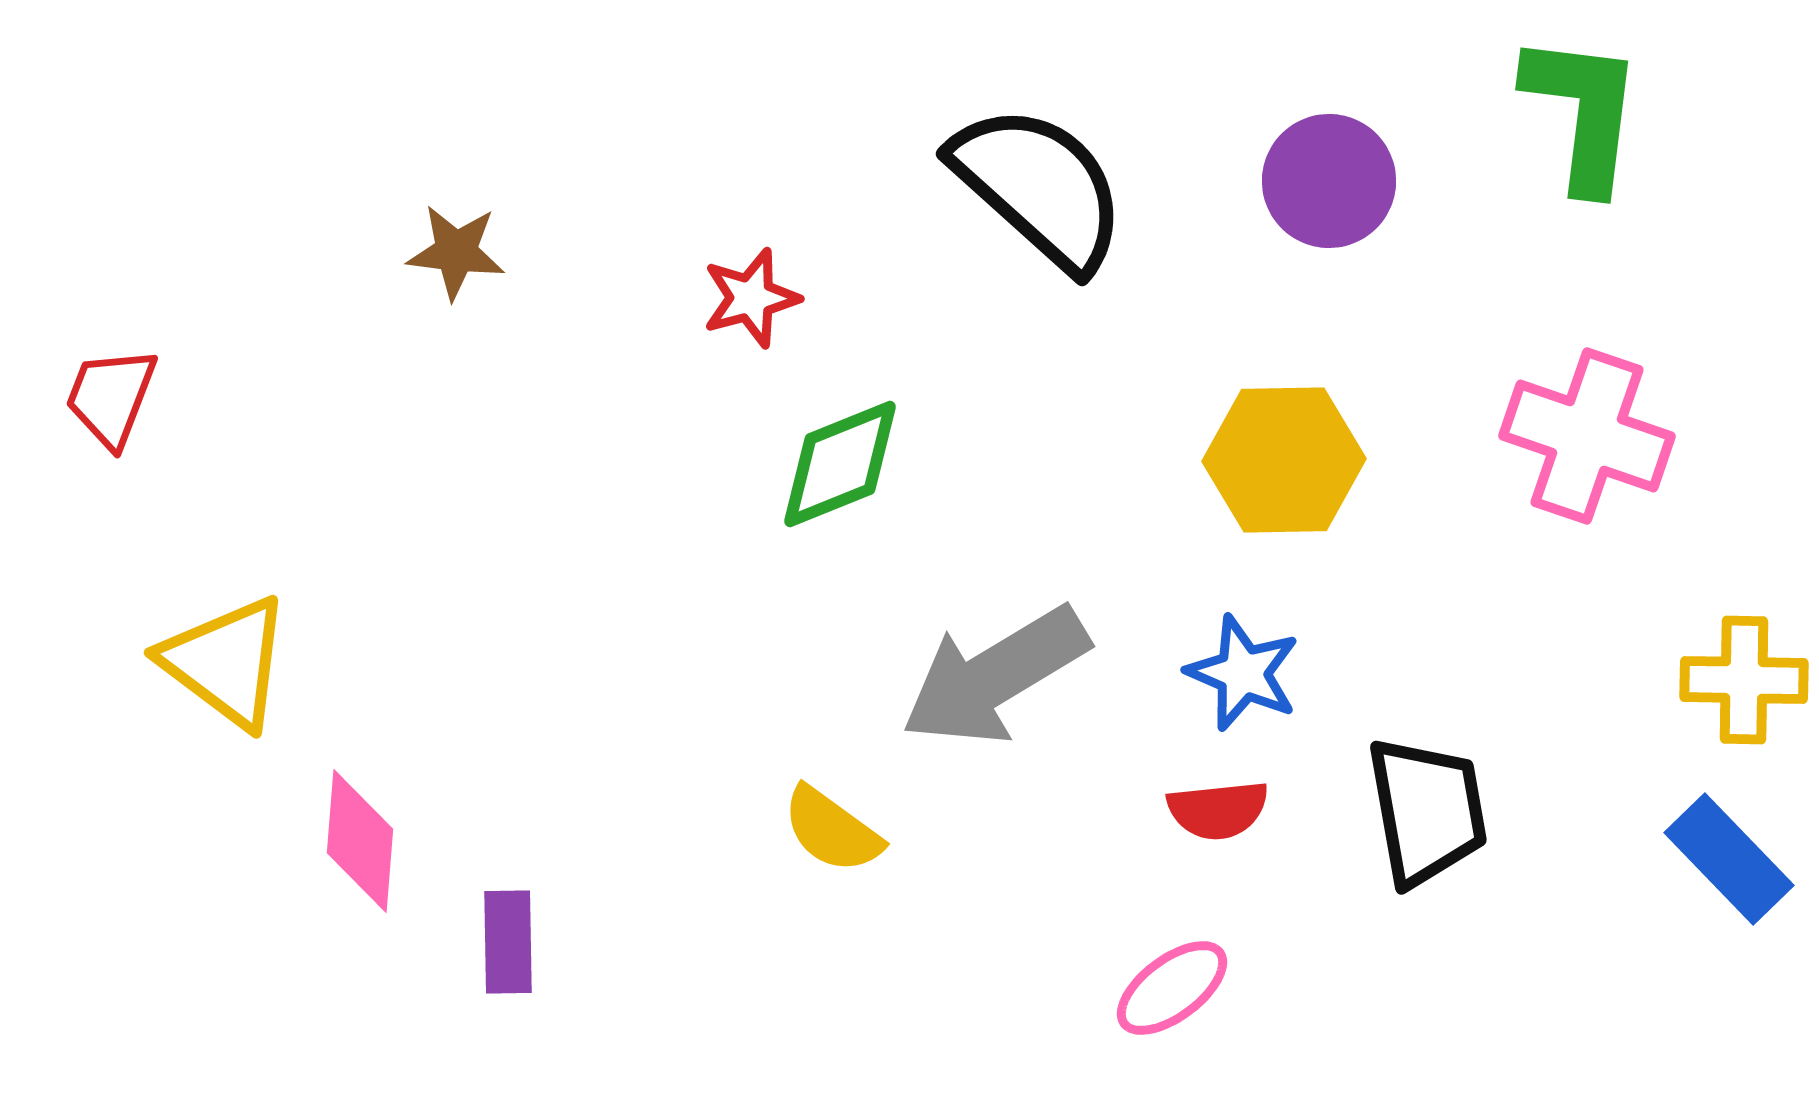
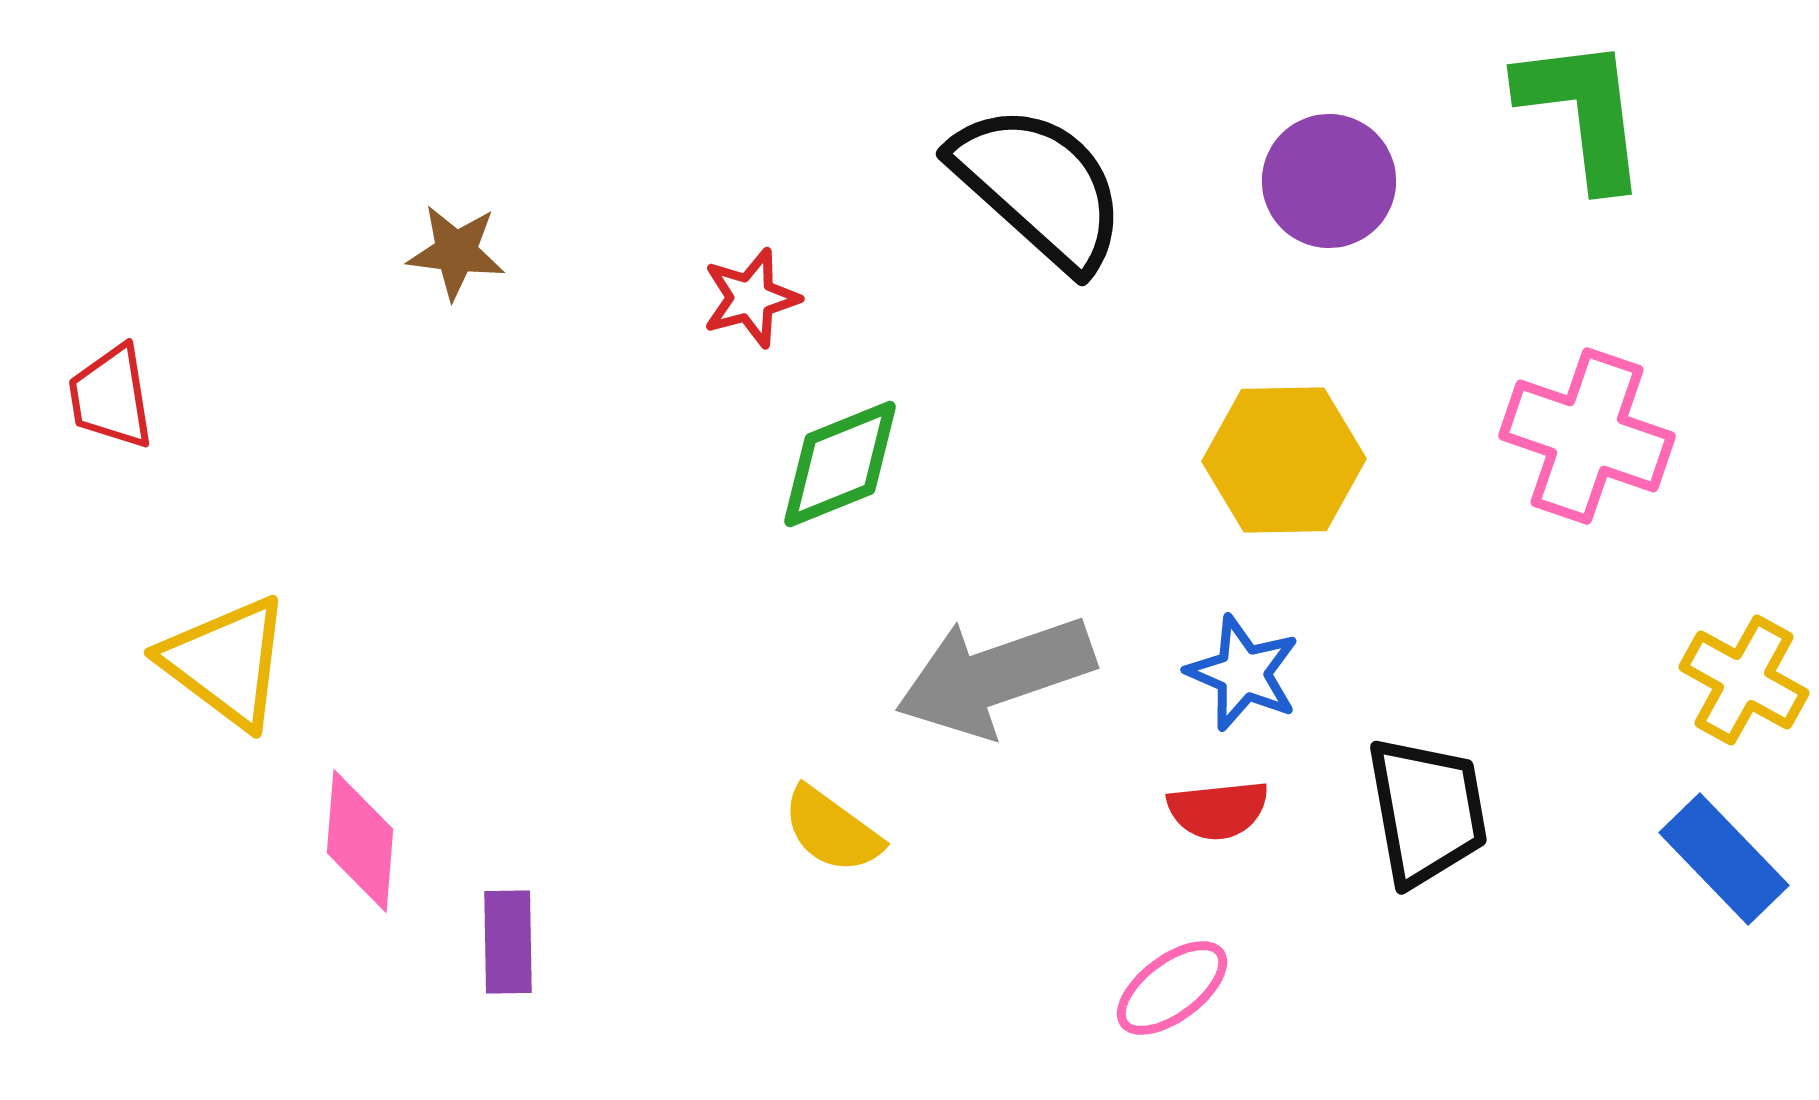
green L-shape: rotated 14 degrees counterclockwise
red trapezoid: rotated 30 degrees counterclockwise
gray arrow: rotated 12 degrees clockwise
yellow cross: rotated 28 degrees clockwise
blue rectangle: moved 5 px left
